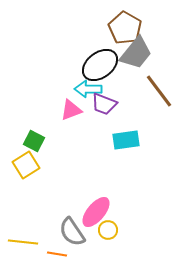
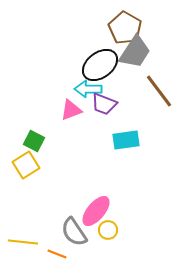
gray trapezoid: moved 1 px left, 1 px up; rotated 6 degrees counterclockwise
pink ellipse: moved 1 px up
gray semicircle: moved 2 px right
orange line: rotated 12 degrees clockwise
